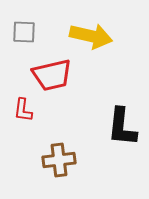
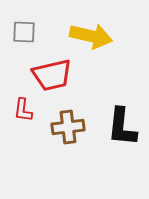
brown cross: moved 9 px right, 33 px up
